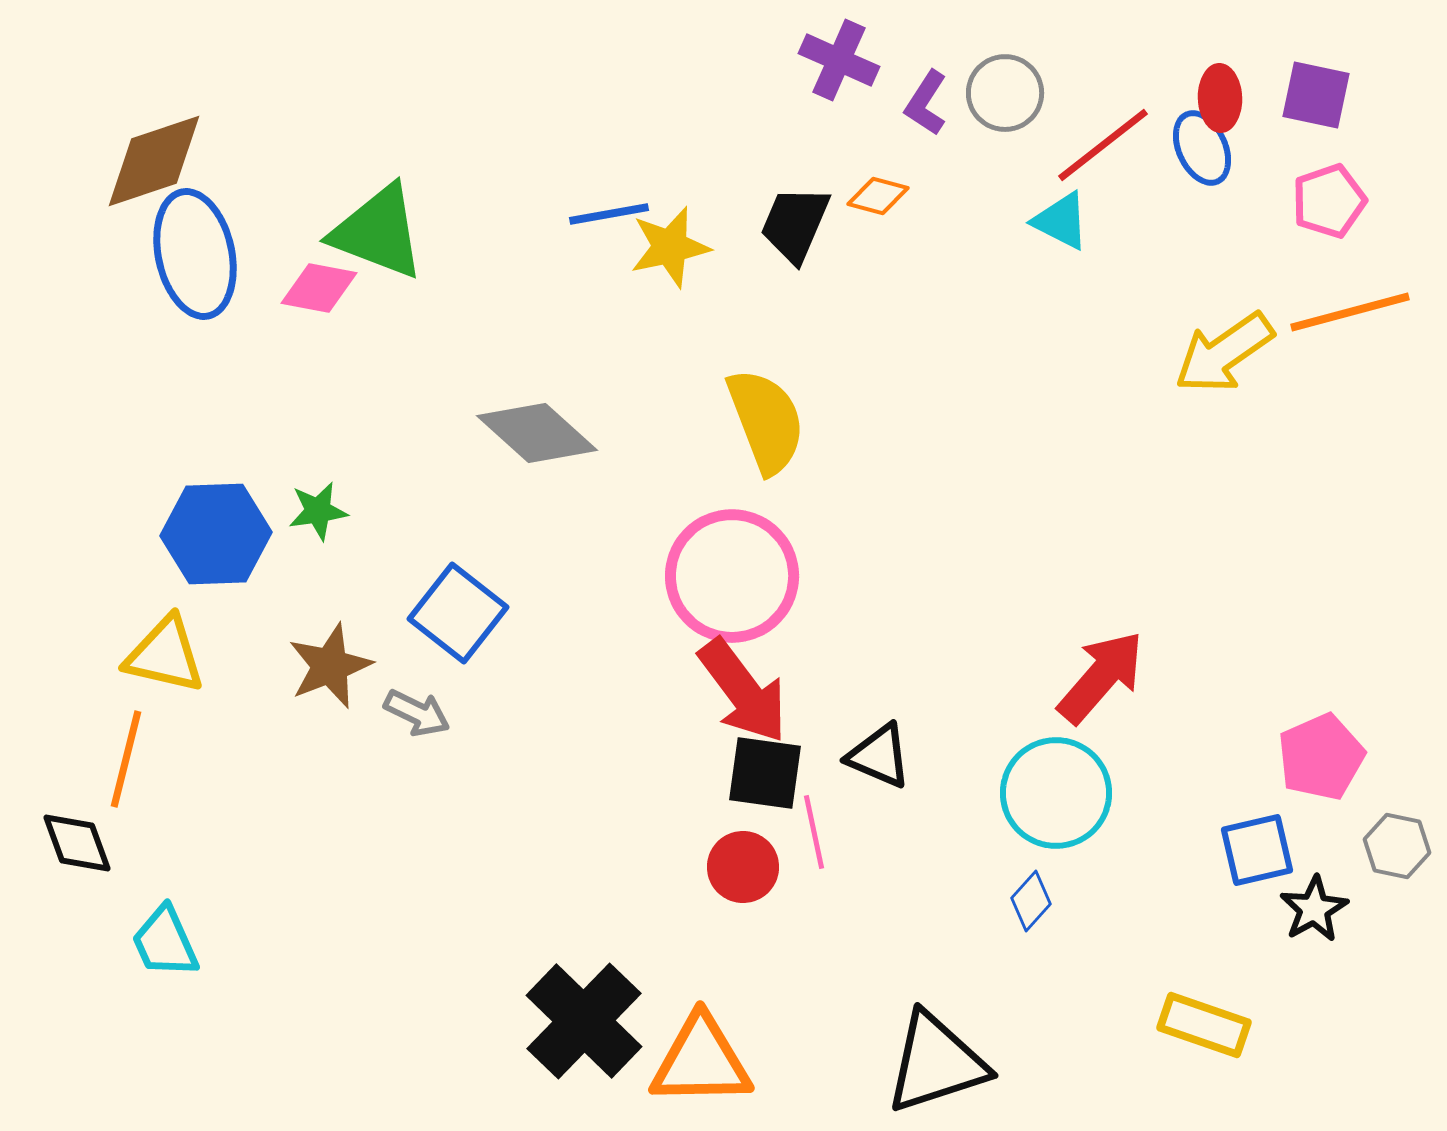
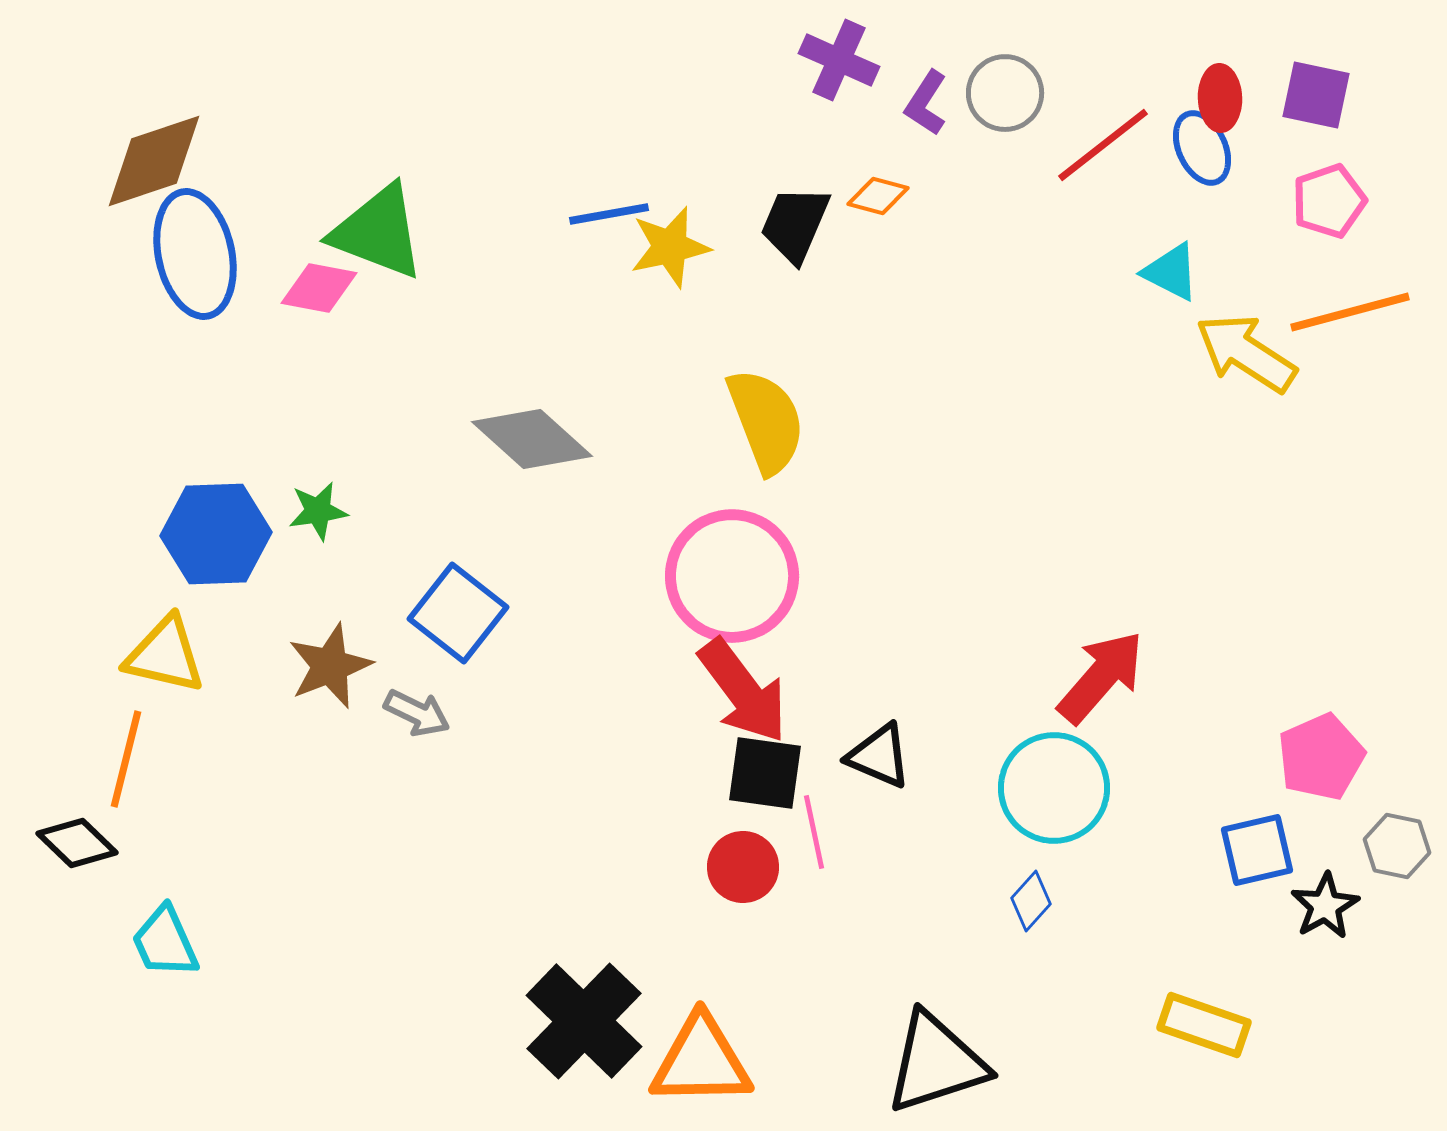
cyan triangle at (1061, 221): moved 110 px right, 51 px down
yellow arrow at (1224, 353): moved 22 px right; rotated 68 degrees clockwise
gray diamond at (537, 433): moved 5 px left, 6 px down
cyan circle at (1056, 793): moved 2 px left, 5 px up
black diamond at (77, 843): rotated 26 degrees counterclockwise
black star at (1314, 909): moved 11 px right, 3 px up
